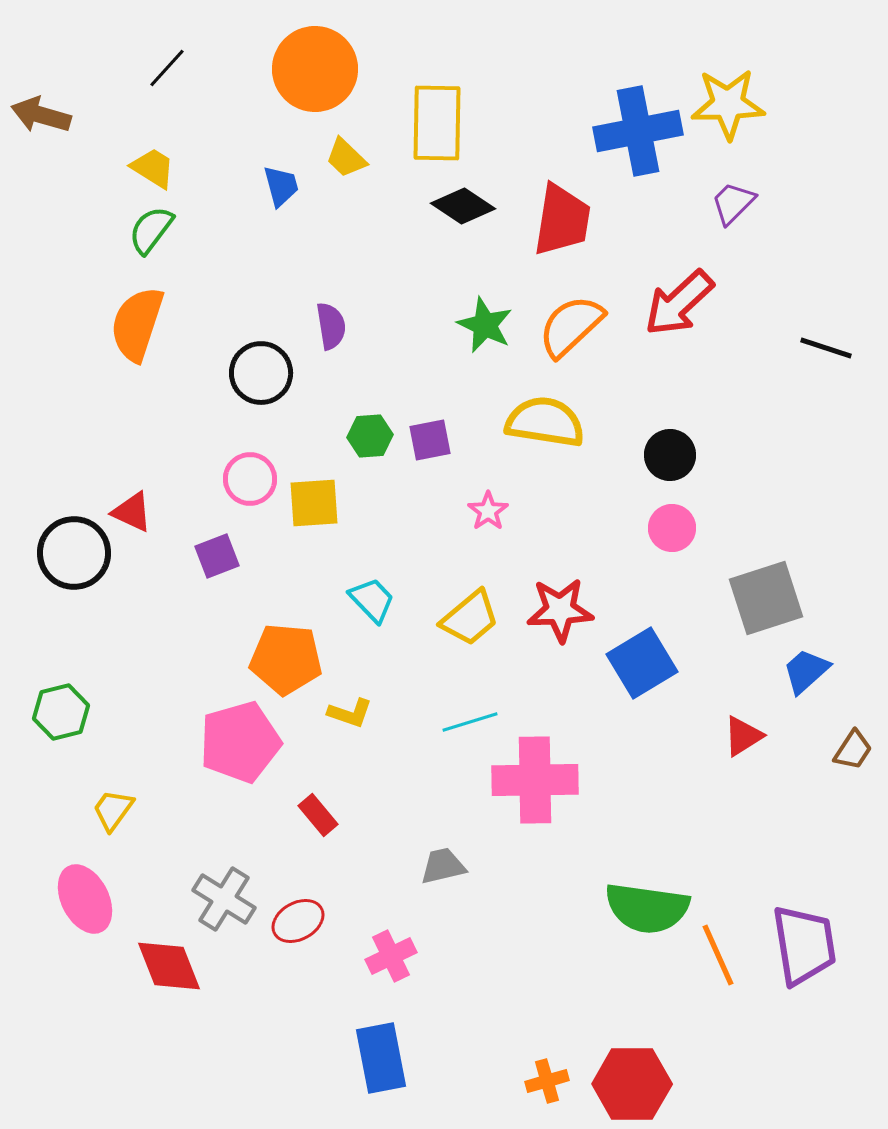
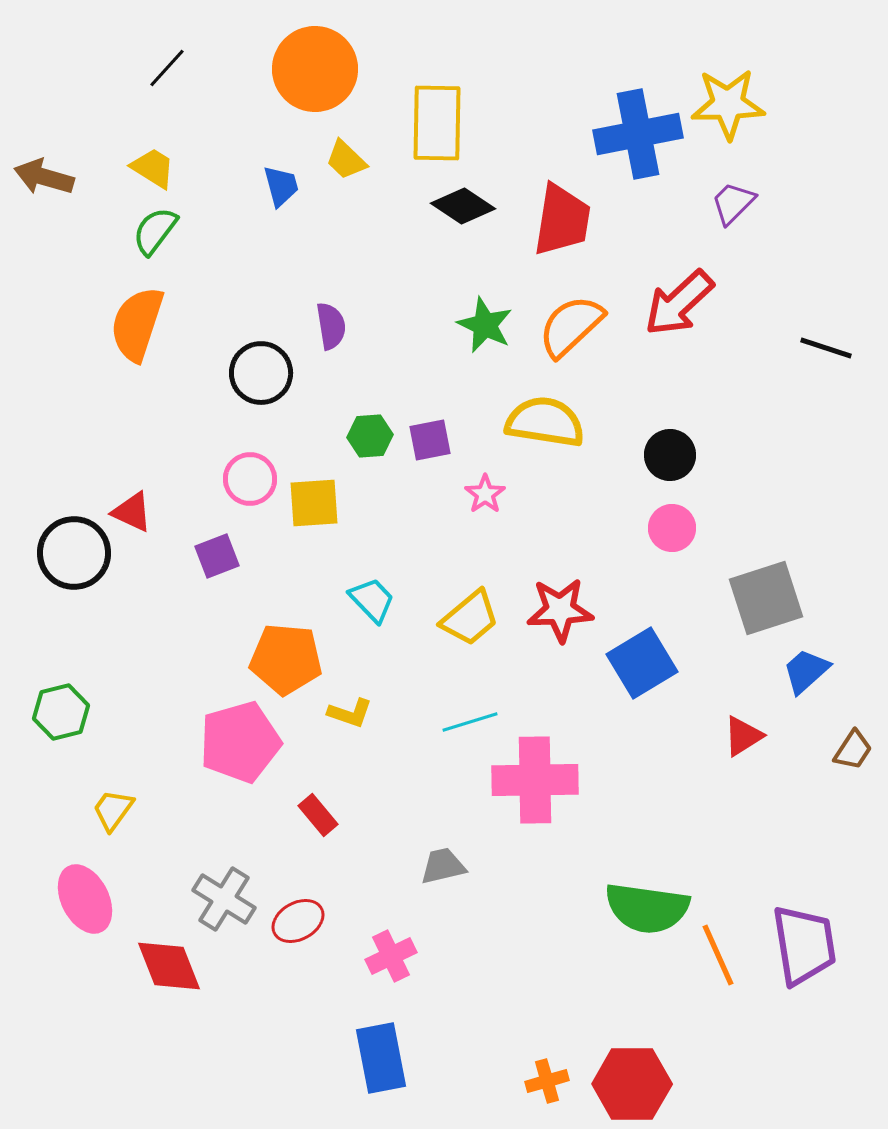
brown arrow at (41, 115): moved 3 px right, 62 px down
blue cross at (638, 131): moved 3 px down
yellow trapezoid at (346, 158): moved 2 px down
green semicircle at (151, 230): moved 4 px right, 1 px down
pink star at (488, 511): moved 3 px left, 17 px up
